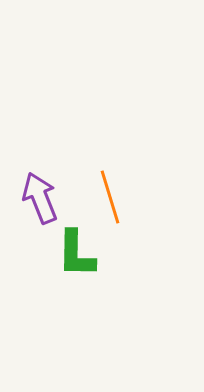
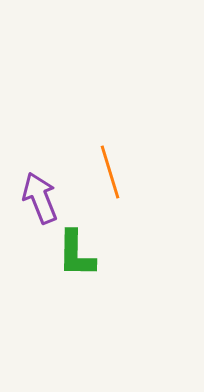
orange line: moved 25 px up
